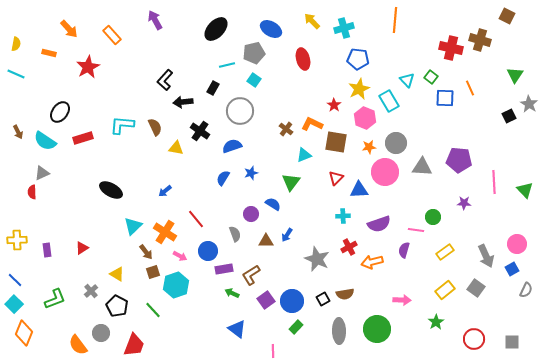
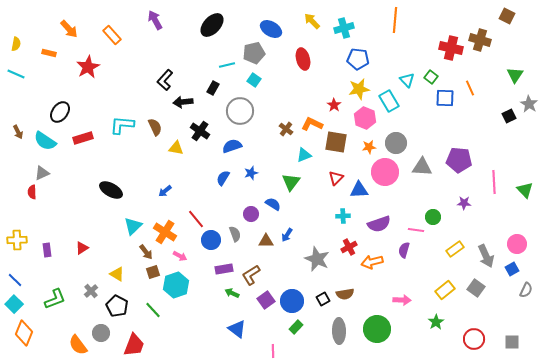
black ellipse at (216, 29): moved 4 px left, 4 px up
yellow star at (359, 89): rotated 15 degrees clockwise
blue circle at (208, 251): moved 3 px right, 11 px up
yellow rectangle at (445, 252): moved 10 px right, 3 px up
